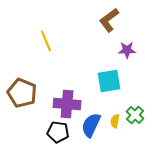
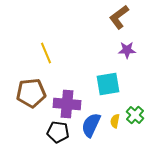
brown L-shape: moved 10 px right, 3 px up
yellow line: moved 12 px down
cyan square: moved 1 px left, 3 px down
brown pentagon: moved 9 px right; rotated 28 degrees counterclockwise
